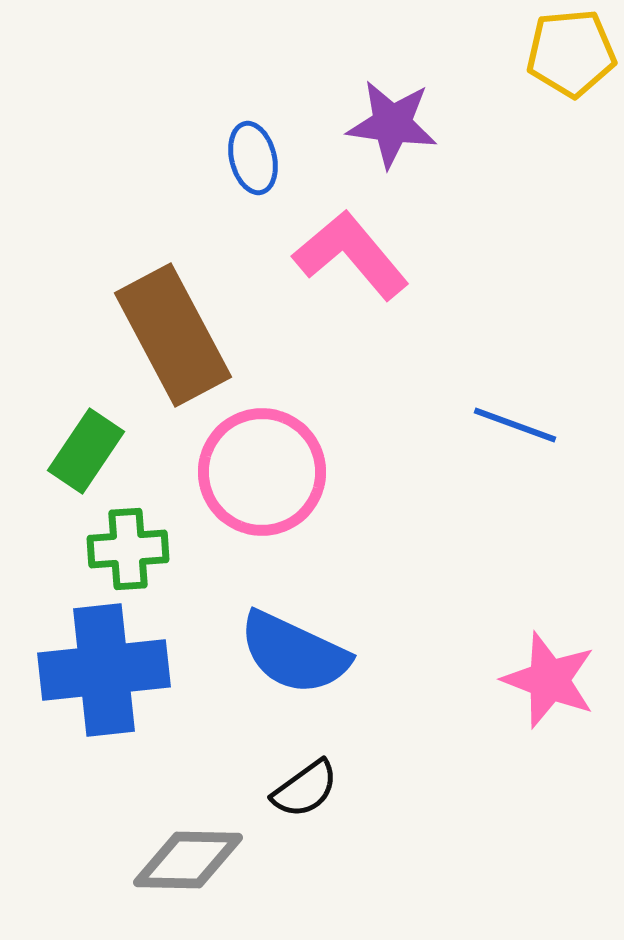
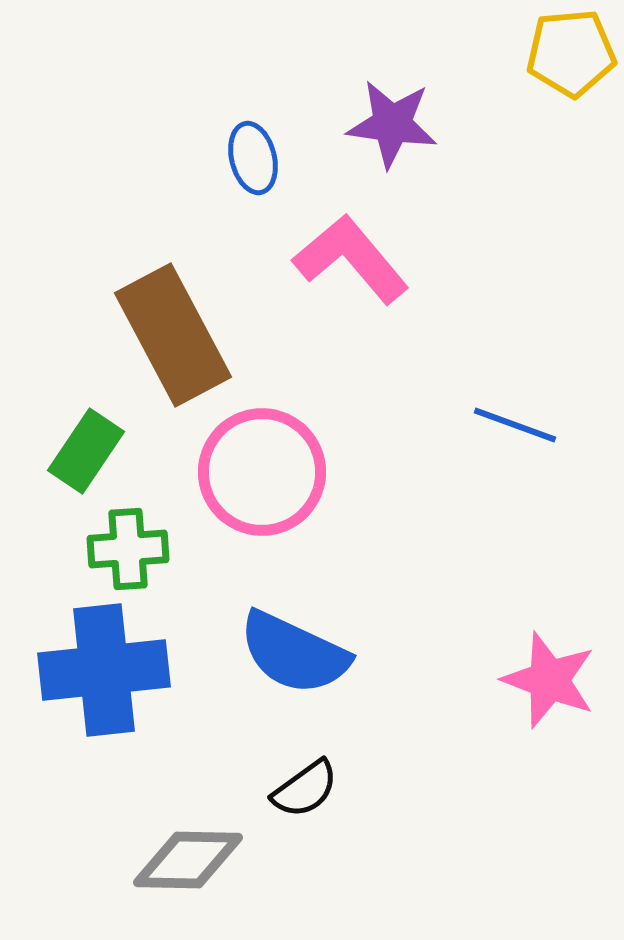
pink L-shape: moved 4 px down
